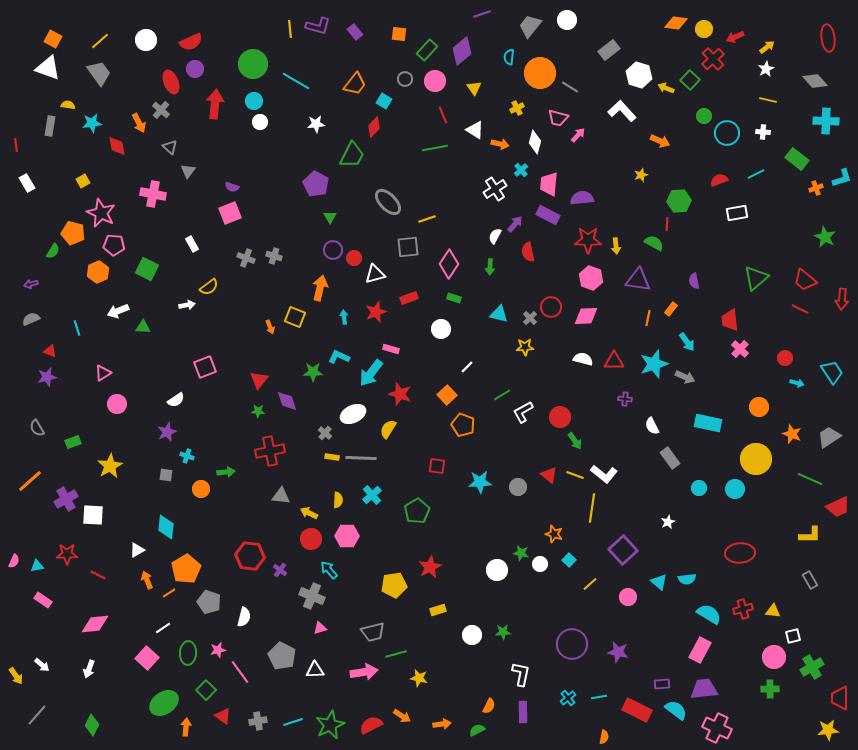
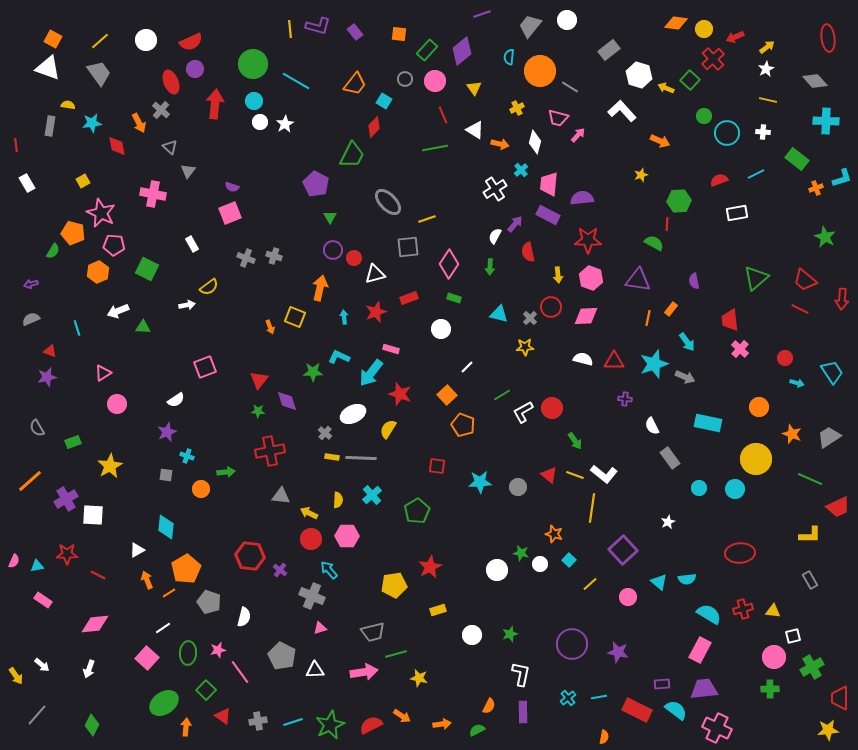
orange circle at (540, 73): moved 2 px up
white star at (316, 124): moved 31 px left; rotated 24 degrees counterclockwise
yellow arrow at (616, 246): moved 58 px left, 29 px down
red circle at (560, 417): moved 8 px left, 9 px up
green star at (503, 632): moved 7 px right, 2 px down; rotated 14 degrees counterclockwise
